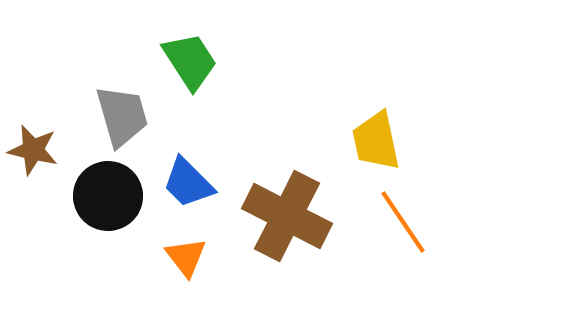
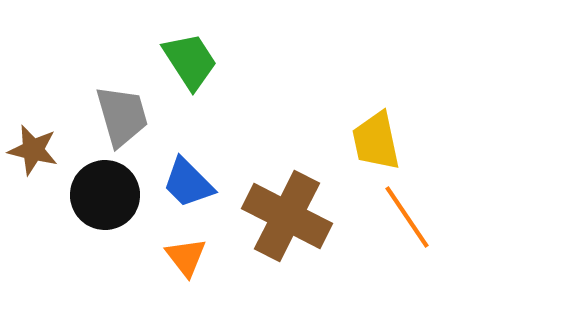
black circle: moved 3 px left, 1 px up
orange line: moved 4 px right, 5 px up
